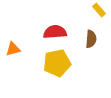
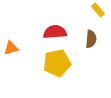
yellow rectangle: moved 1 px left
orange triangle: moved 2 px left, 1 px up
